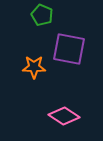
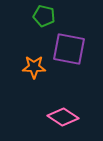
green pentagon: moved 2 px right, 1 px down; rotated 10 degrees counterclockwise
pink diamond: moved 1 px left, 1 px down
